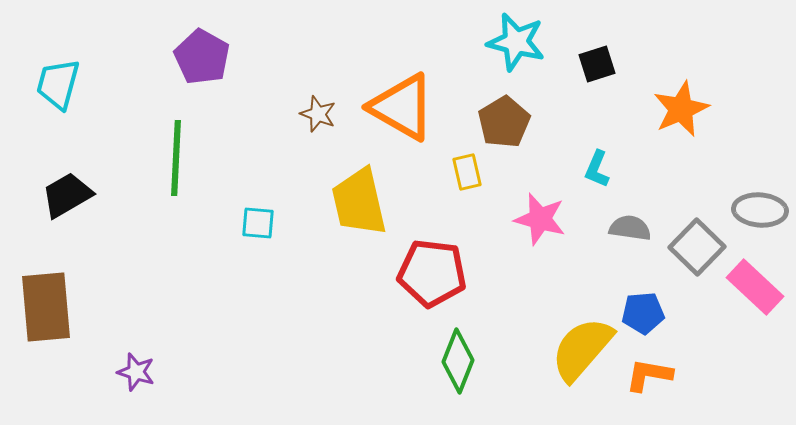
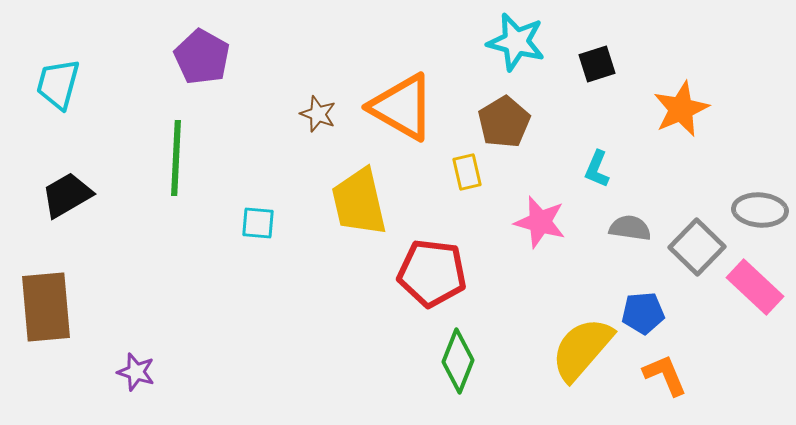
pink star: moved 3 px down
orange L-shape: moved 16 px right; rotated 57 degrees clockwise
